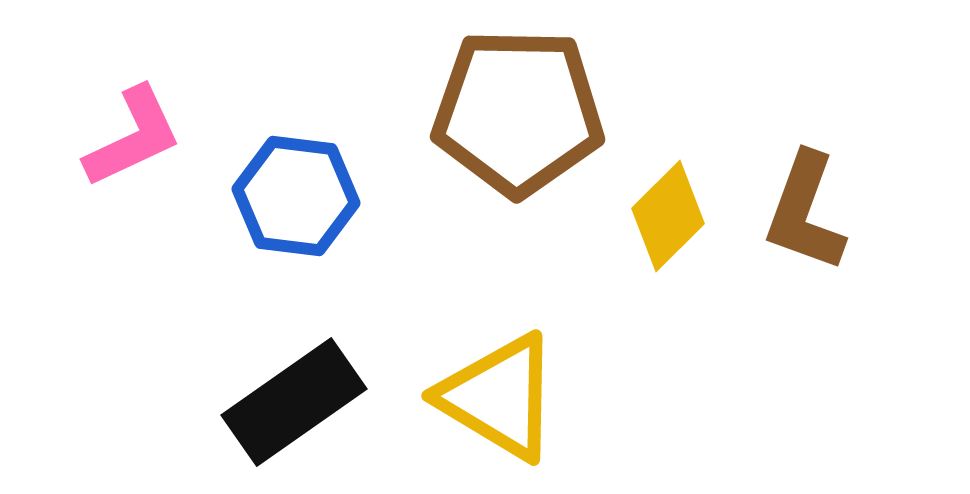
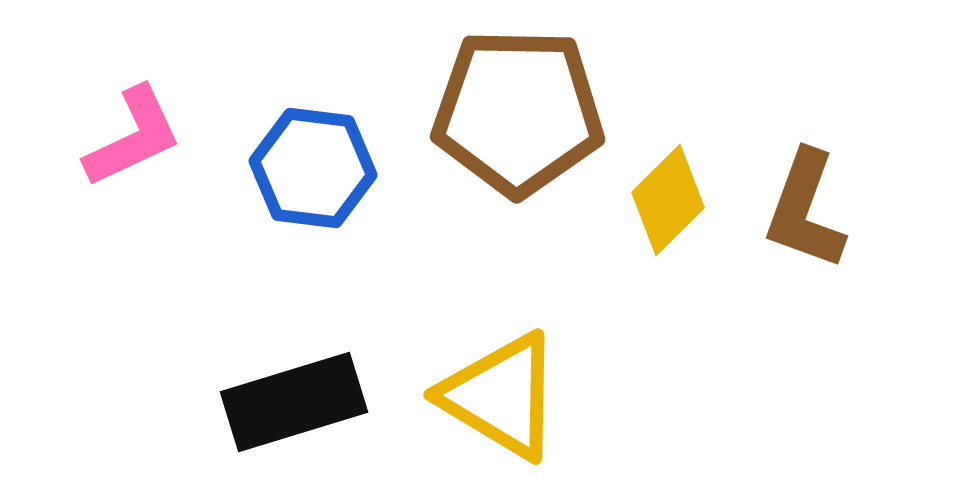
blue hexagon: moved 17 px right, 28 px up
brown L-shape: moved 2 px up
yellow diamond: moved 16 px up
yellow triangle: moved 2 px right, 1 px up
black rectangle: rotated 18 degrees clockwise
